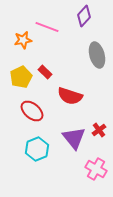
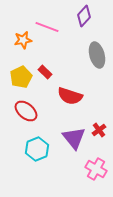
red ellipse: moved 6 px left
